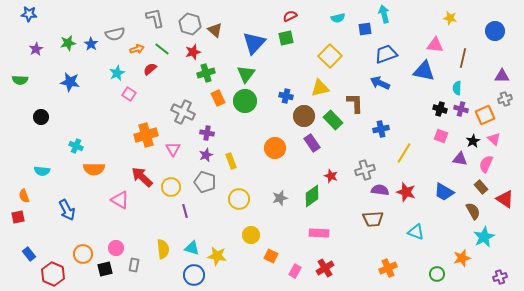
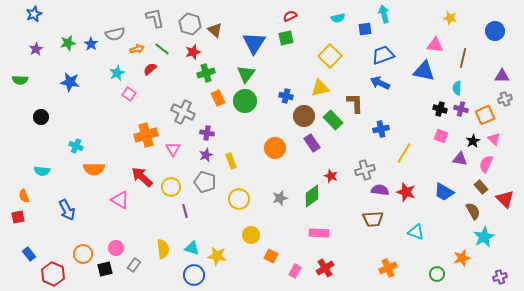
blue star at (29, 14): moved 5 px right; rotated 28 degrees counterclockwise
blue triangle at (254, 43): rotated 10 degrees counterclockwise
blue trapezoid at (386, 54): moved 3 px left, 1 px down
red triangle at (505, 199): rotated 12 degrees clockwise
gray rectangle at (134, 265): rotated 24 degrees clockwise
